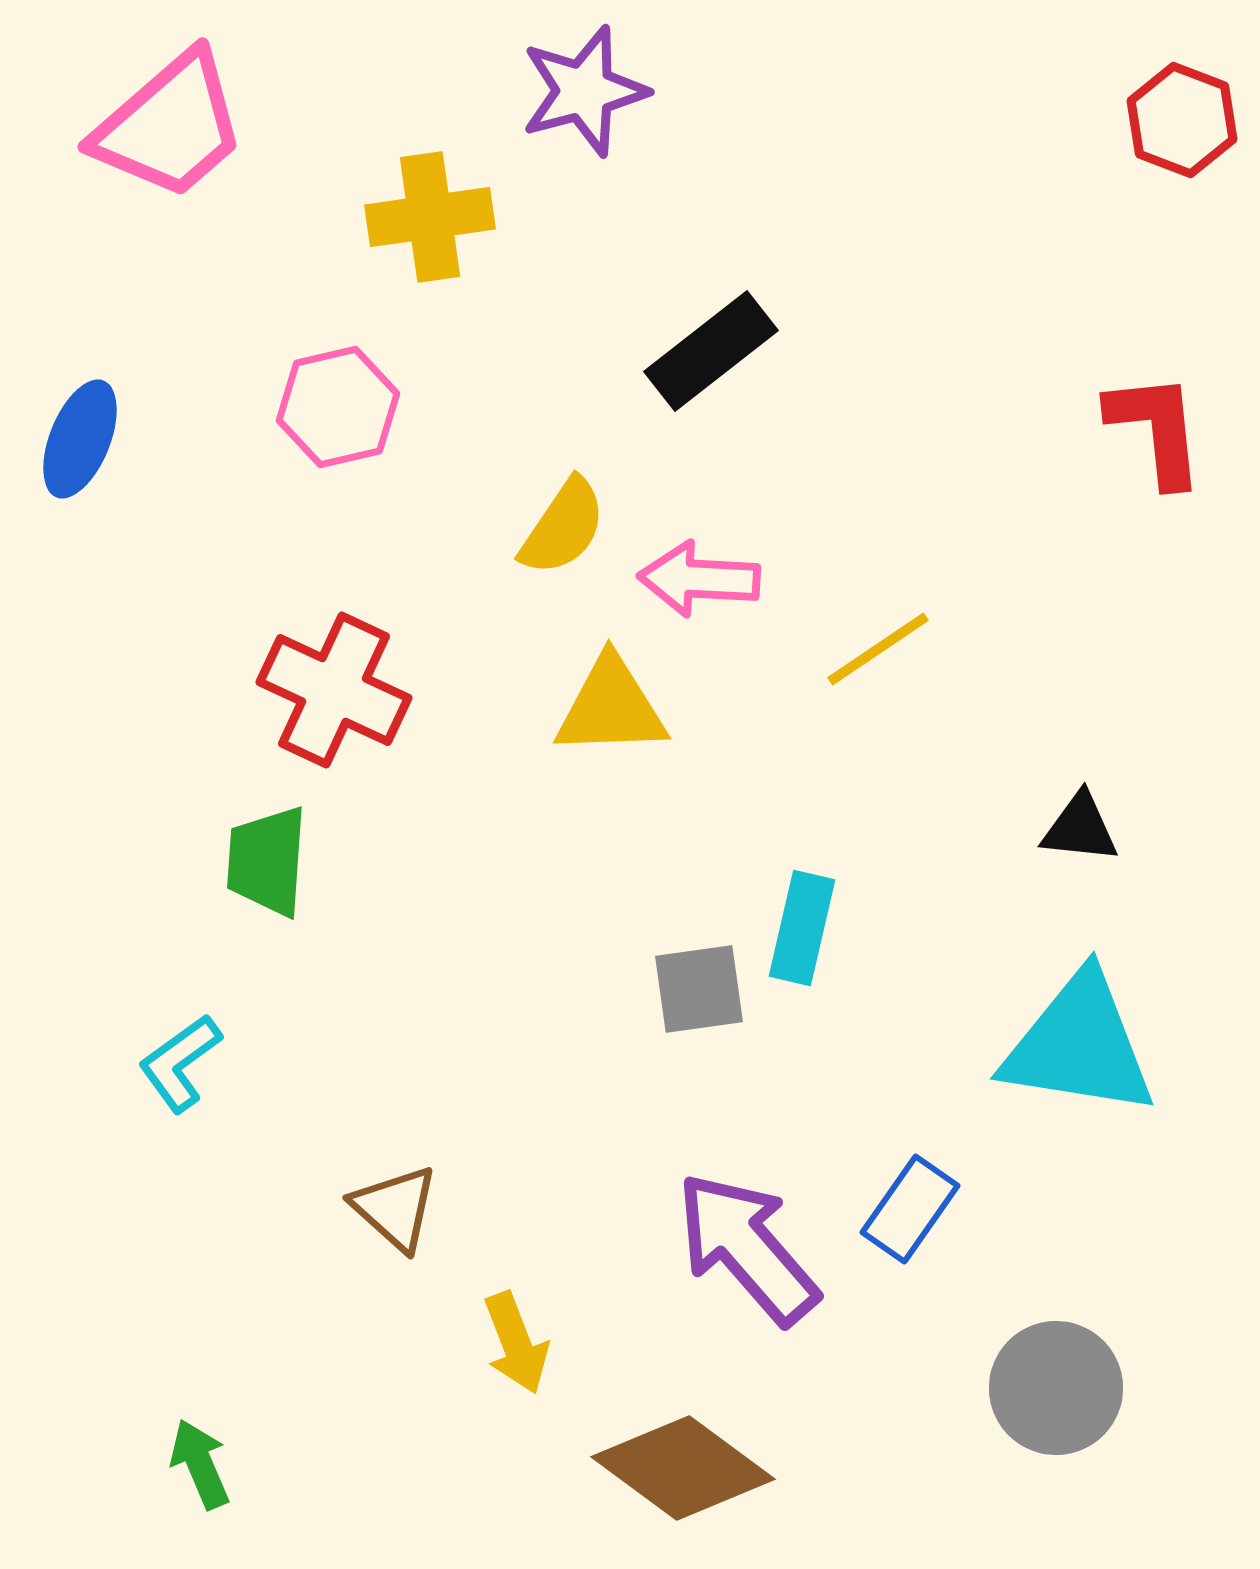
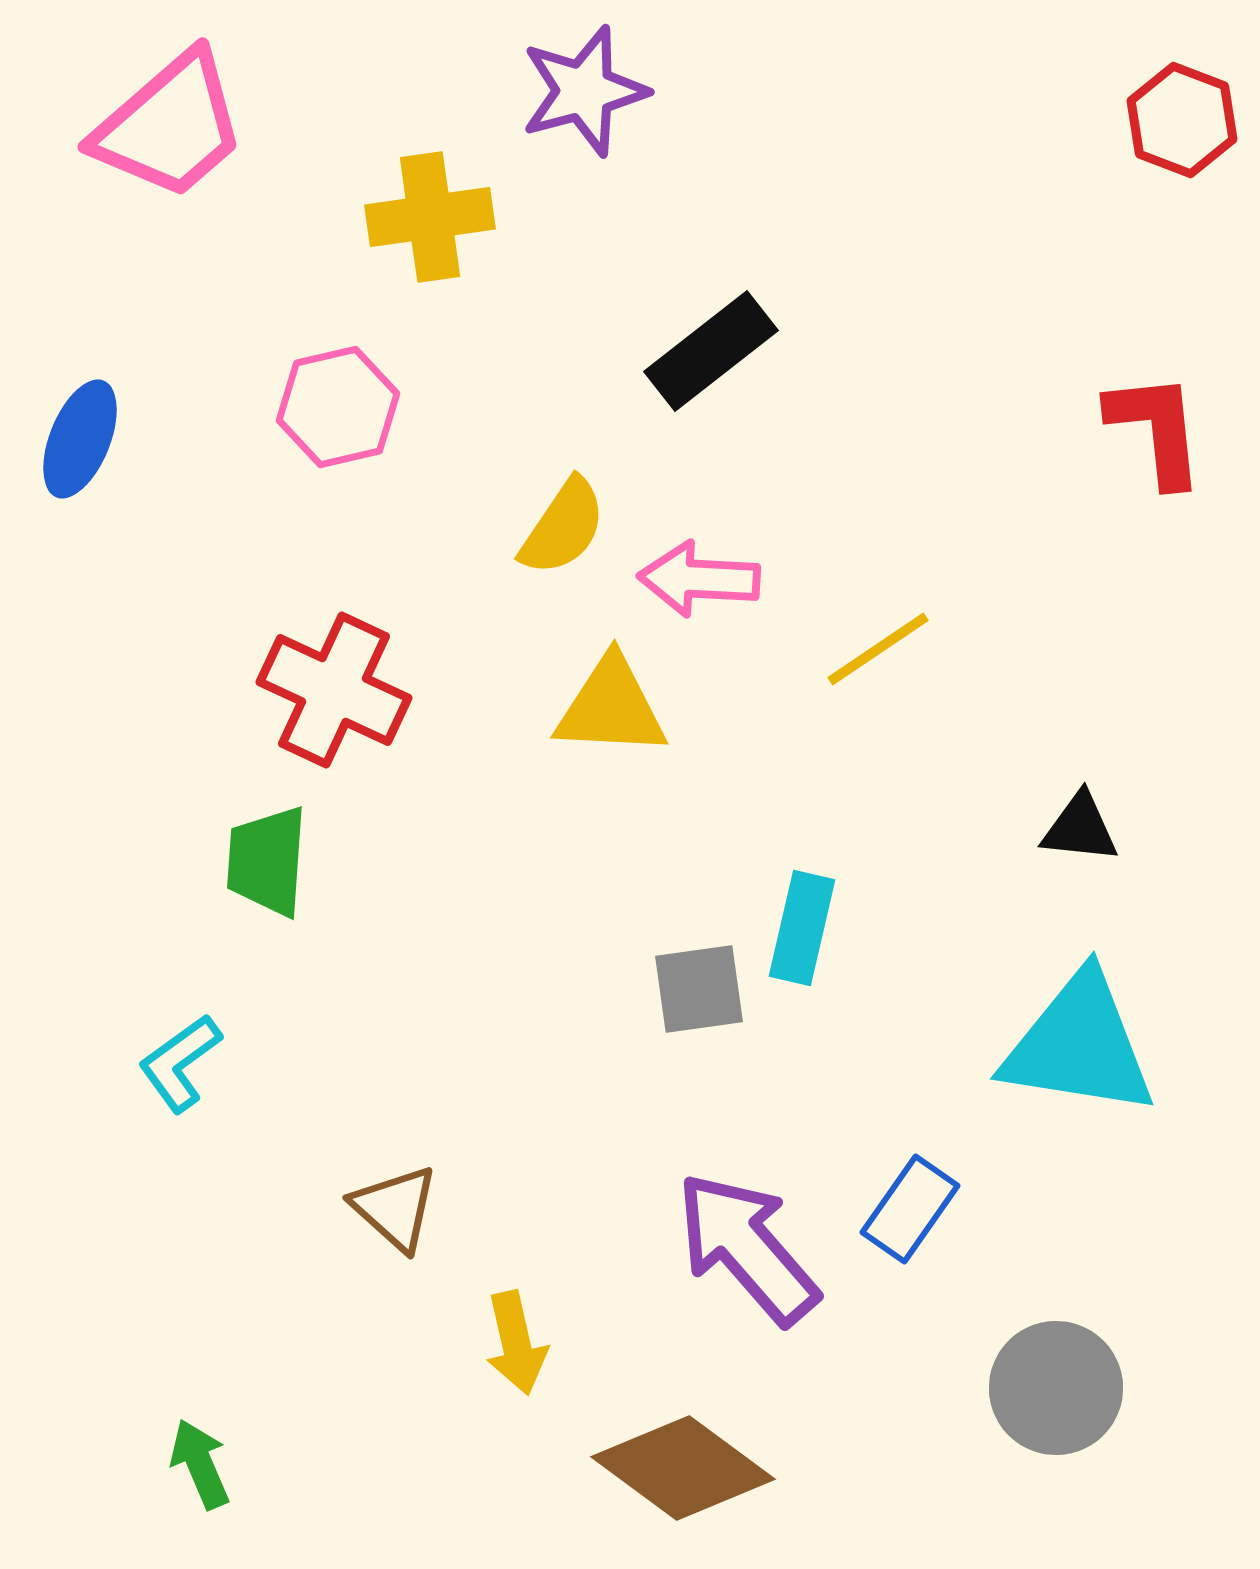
yellow triangle: rotated 5 degrees clockwise
yellow arrow: rotated 8 degrees clockwise
